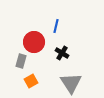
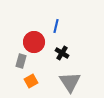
gray triangle: moved 1 px left, 1 px up
